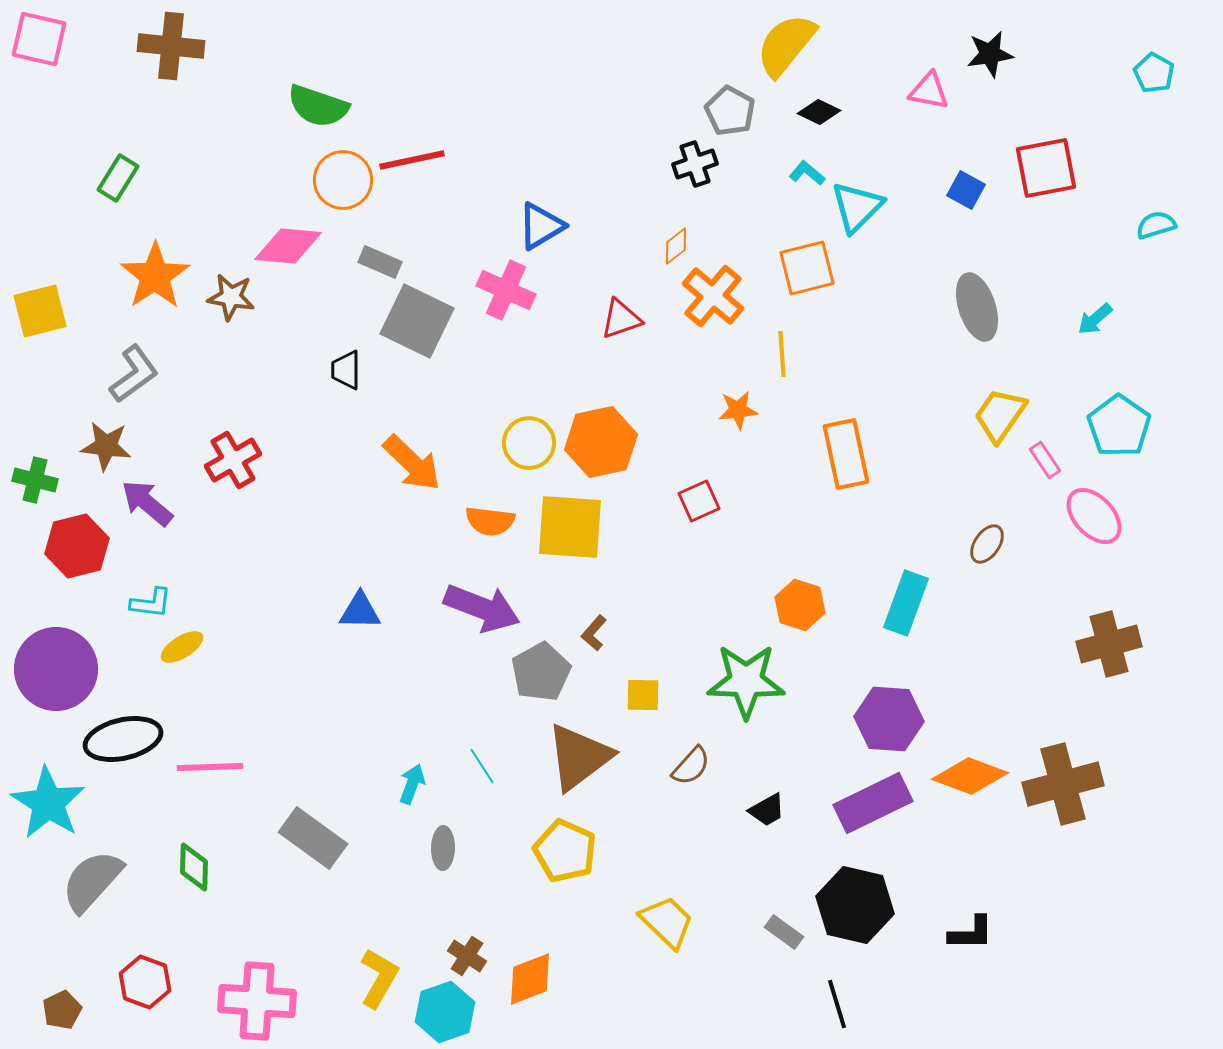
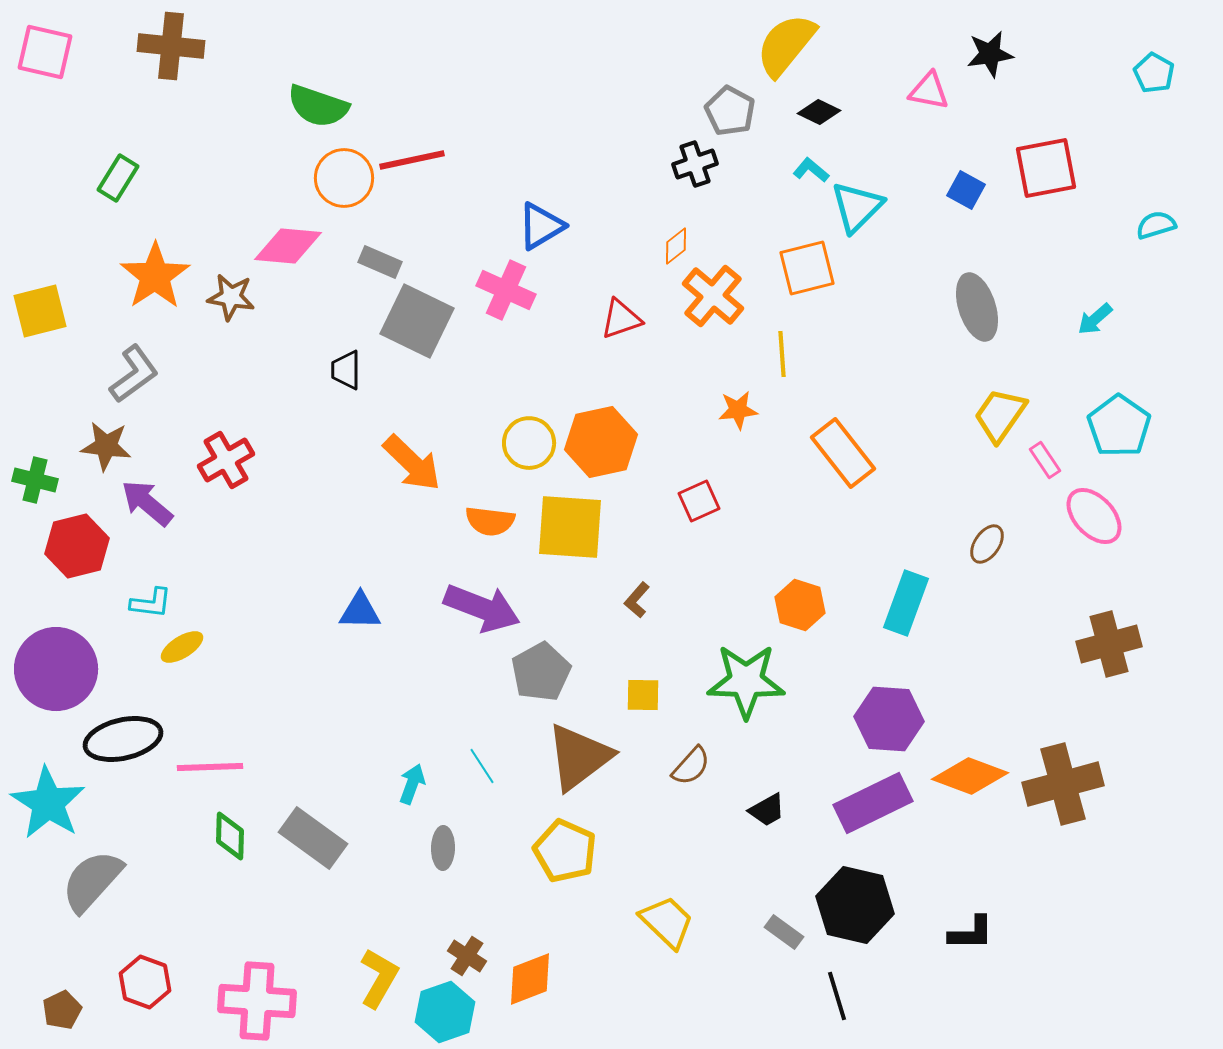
pink square at (39, 39): moved 6 px right, 13 px down
cyan L-shape at (807, 173): moved 4 px right, 3 px up
orange circle at (343, 180): moved 1 px right, 2 px up
orange rectangle at (846, 454): moved 3 px left, 1 px up; rotated 26 degrees counterclockwise
red cross at (233, 460): moved 7 px left
brown L-shape at (594, 633): moved 43 px right, 33 px up
green diamond at (194, 867): moved 36 px right, 31 px up
black line at (837, 1004): moved 8 px up
